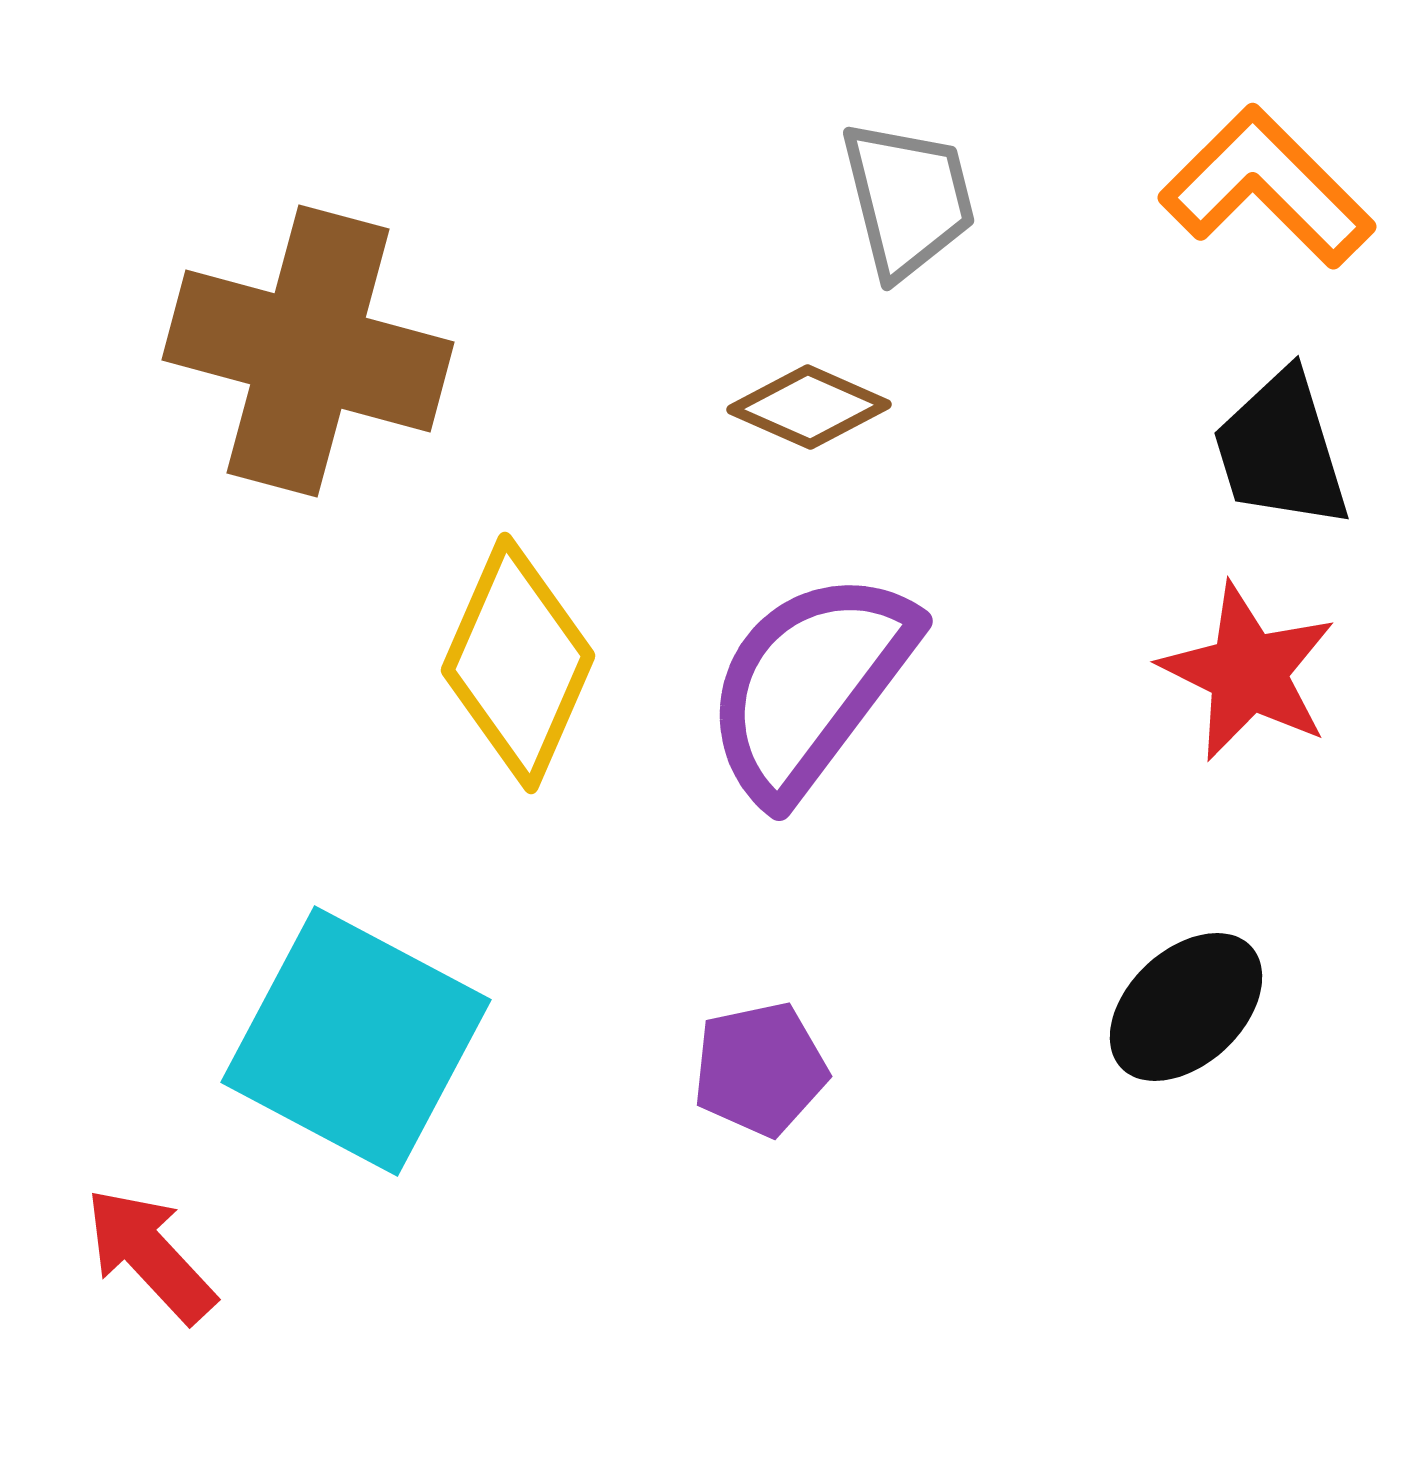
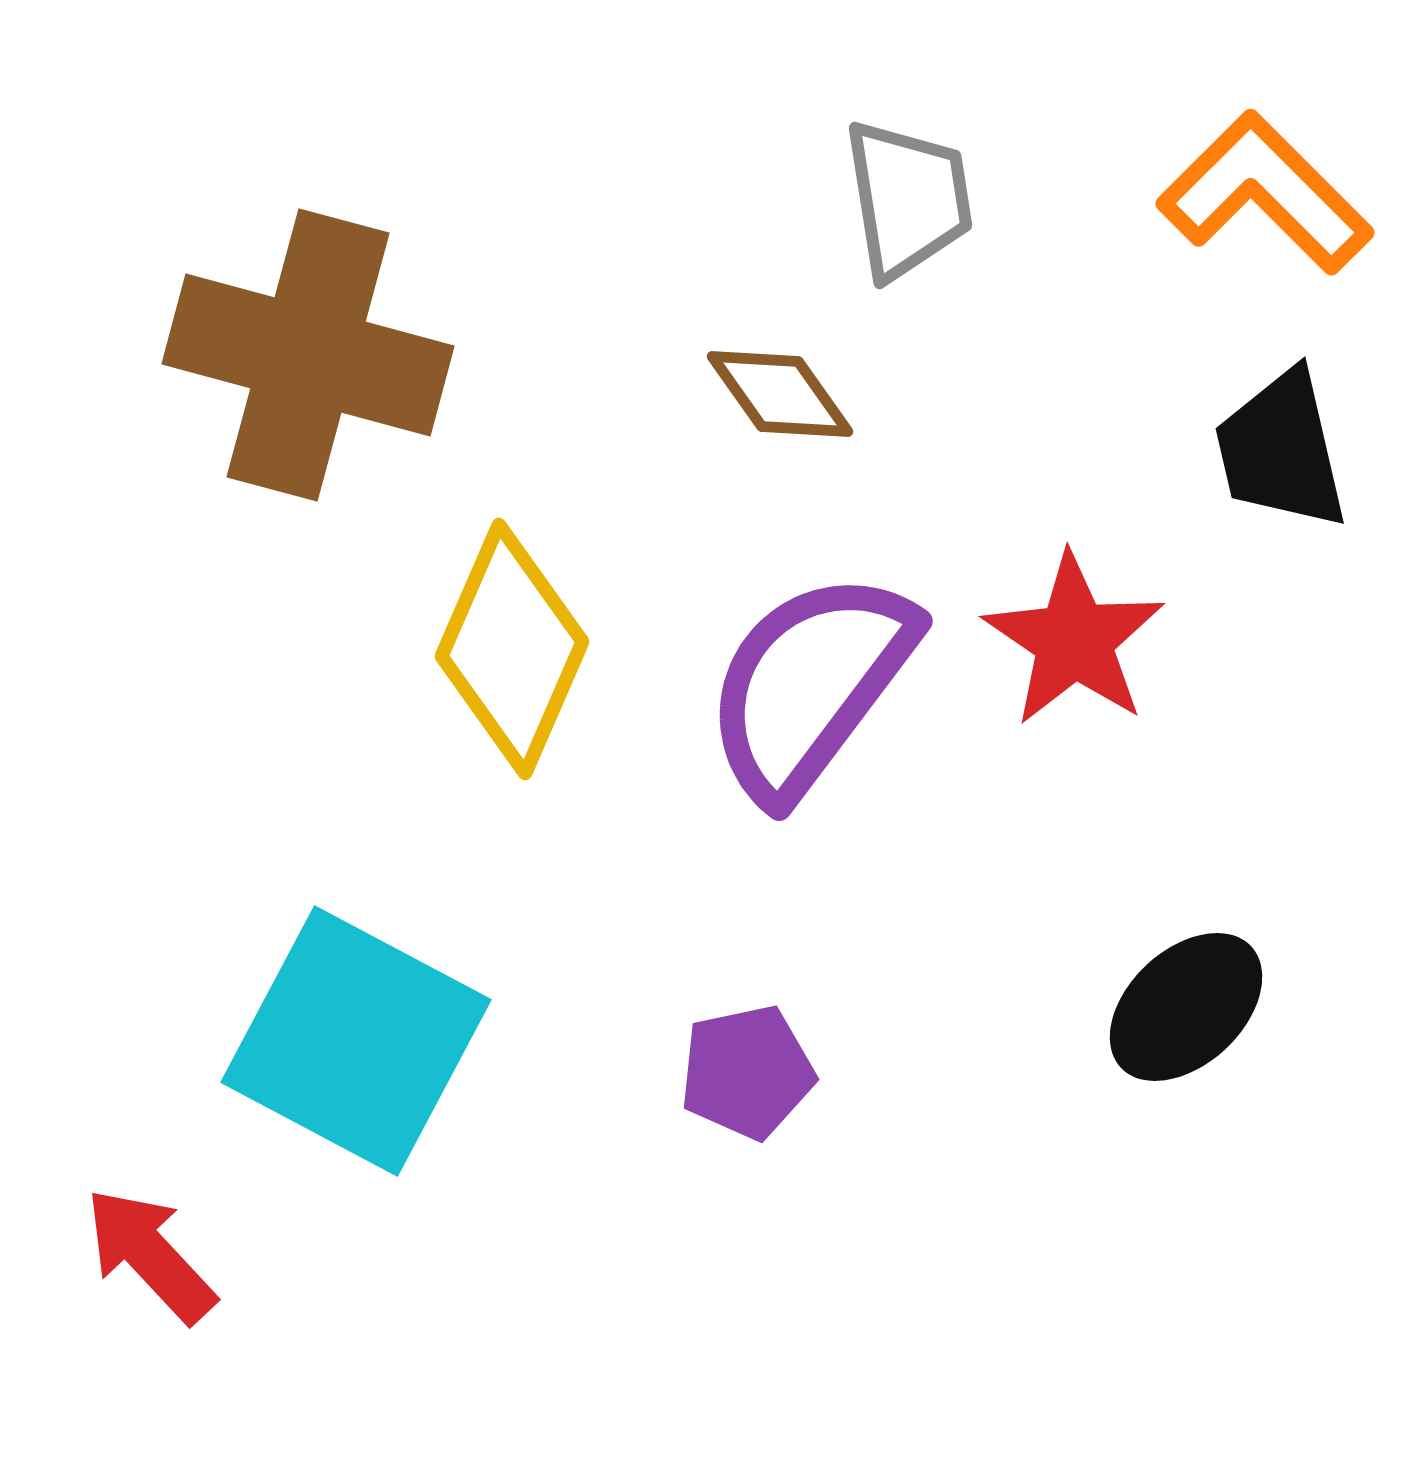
orange L-shape: moved 2 px left, 6 px down
gray trapezoid: rotated 5 degrees clockwise
brown cross: moved 4 px down
brown diamond: moved 29 px left, 13 px up; rotated 31 degrees clockwise
black trapezoid: rotated 4 degrees clockwise
yellow diamond: moved 6 px left, 14 px up
red star: moved 174 px left, 32 px up; rotated 8 degrees clockwise
purple pentagon: moved 13 px left, 3 px down
